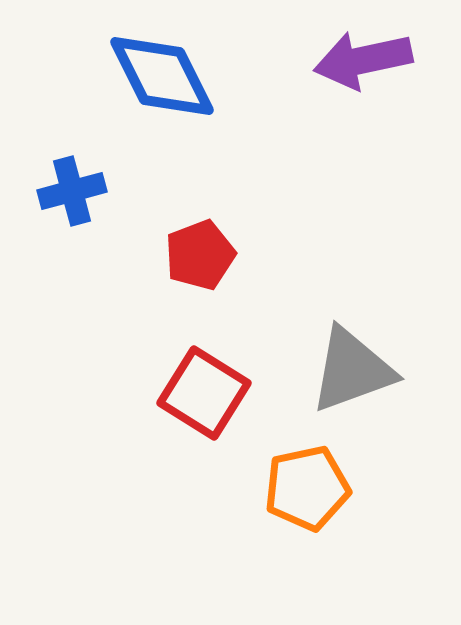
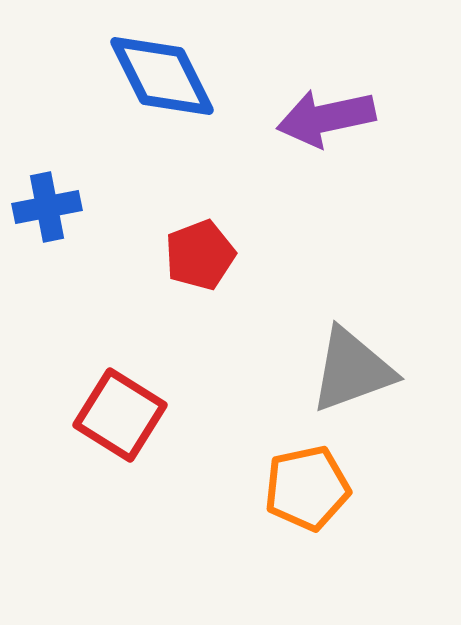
purple arrow: moved 37 px left, 58 px down
blue cross: moved 25 px left, 16 px down; rotated 4 degrees clockwise
red square: moved 84 px left, 22 px down
